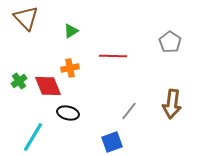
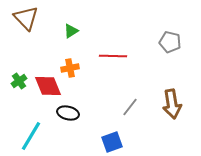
gray pentagon: rotated 20 degrees counterclockwise
brown arrow: rotated 16 degrees counterclockwise
gray line: moved 1 px right, 4 px up
cyan line: moved 2 px left, 1 px up
